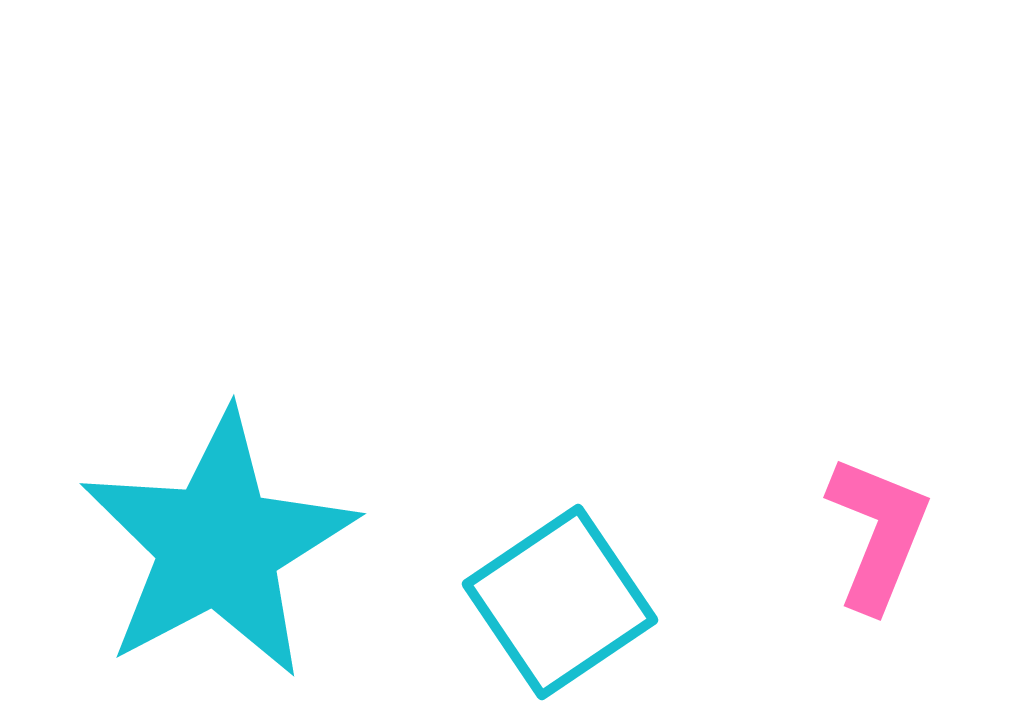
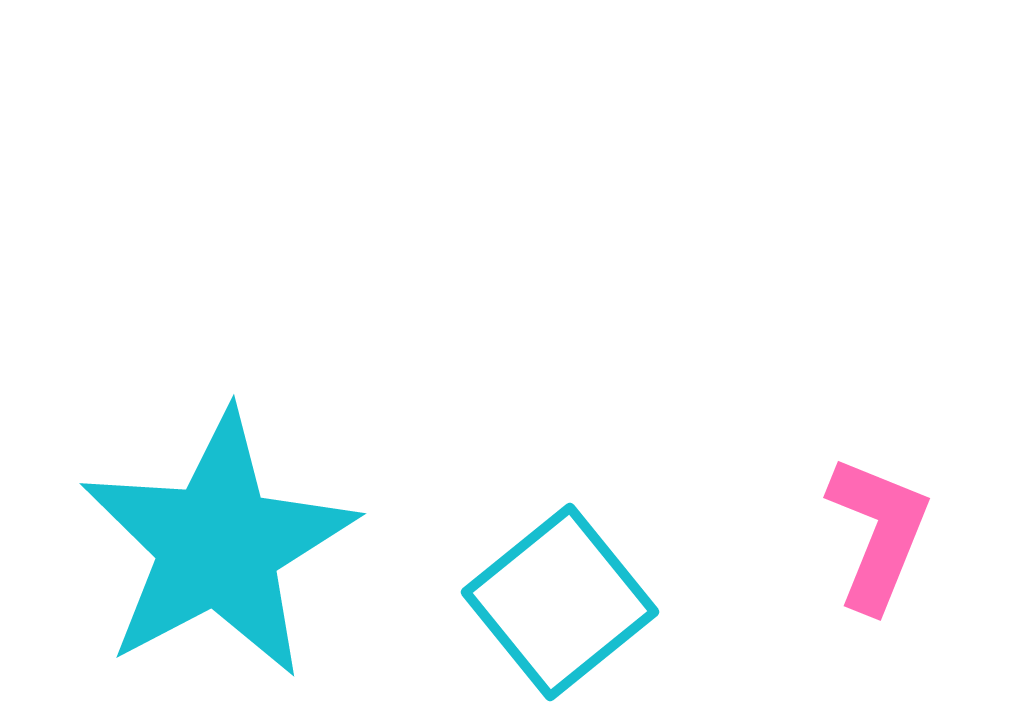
cyan square: rotated 5 degrees counterclockwise
